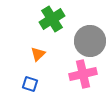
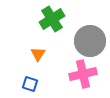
orange triangle: rotated 14 degrees counterclockwise
